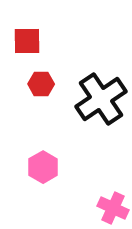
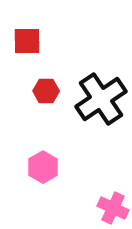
red hexagon: moved 5 px right, 7 px down
